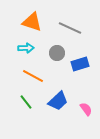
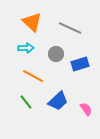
orange triangle: rotated 25 degrees clockwise
gray circle: moved 1 px left, 1 px down
